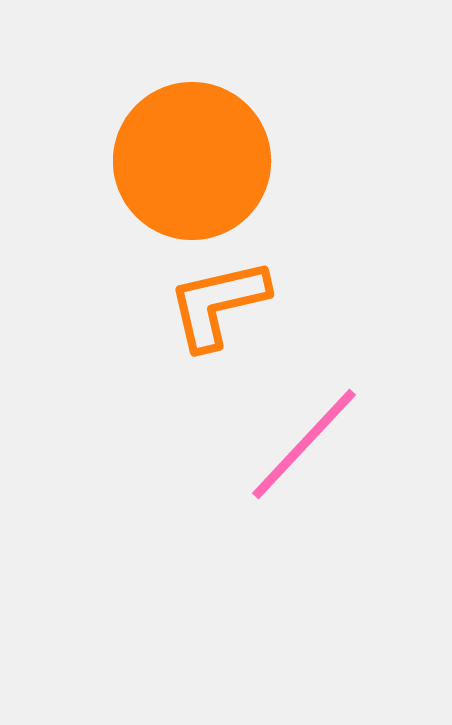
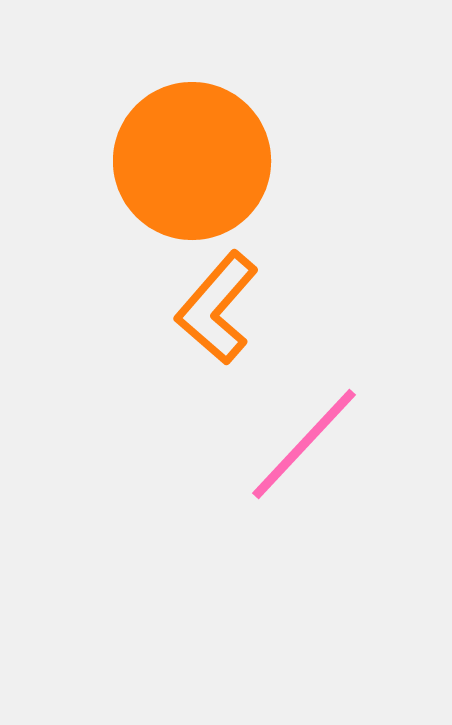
orange L-shape: moved 1 px left, 4 px down; rotated 36 degrees counterclockwise
